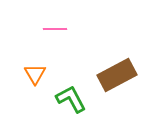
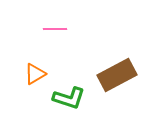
orange triangle: rotated 30 degrees clockwise
green L-shape: moved 2 px left, 1 px up; rotated 136 degrees clockwise
